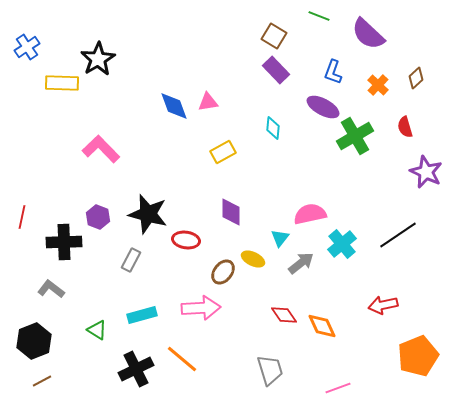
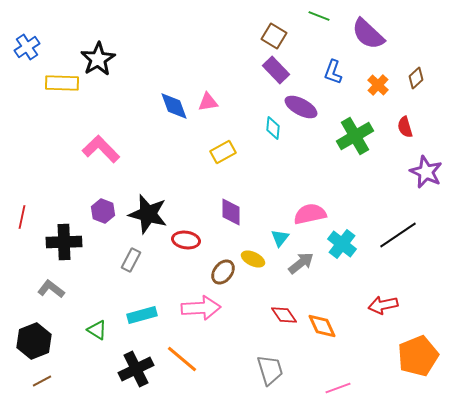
purple ellipse at (323, 107): moved 22 px left
purple hexagon at (98, 217): moved 5 px right, 6 px up
cyan cross at (342, 244): rotated 12 degrees counterclockwise
